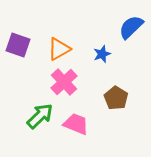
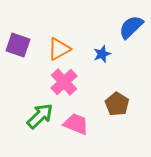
brown pentagon: moved 1 px right, 6 px down
